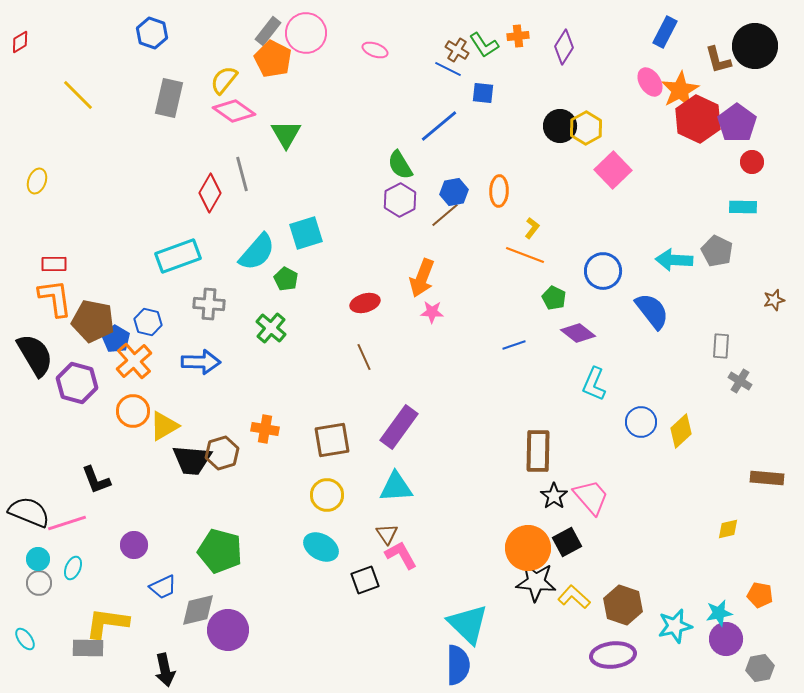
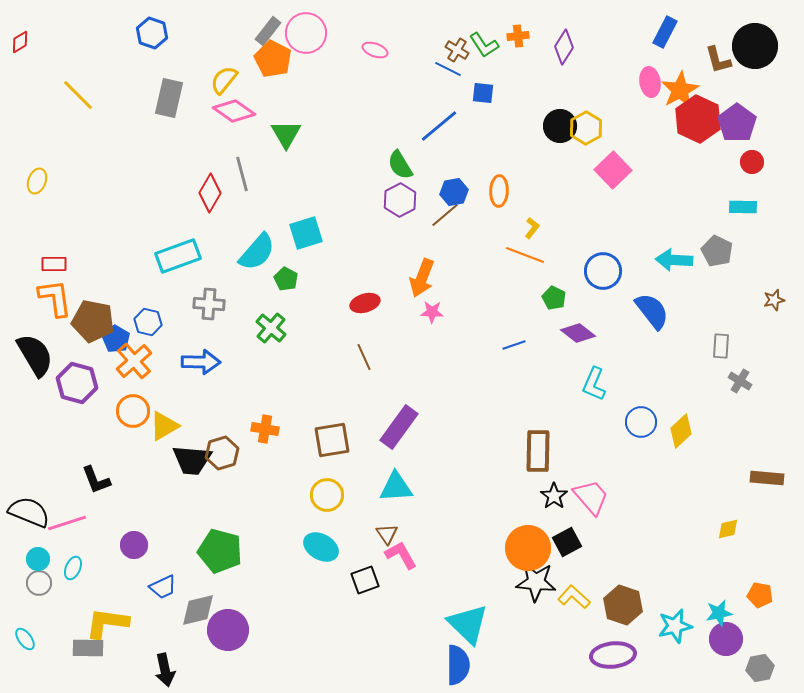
pink ellipse at (650, 82): rotated 24 degrees clockwise
